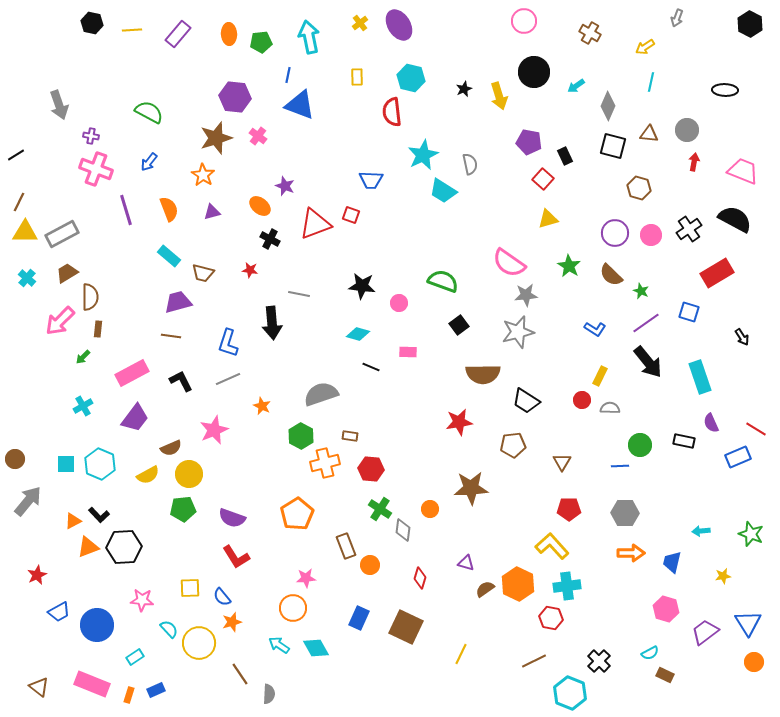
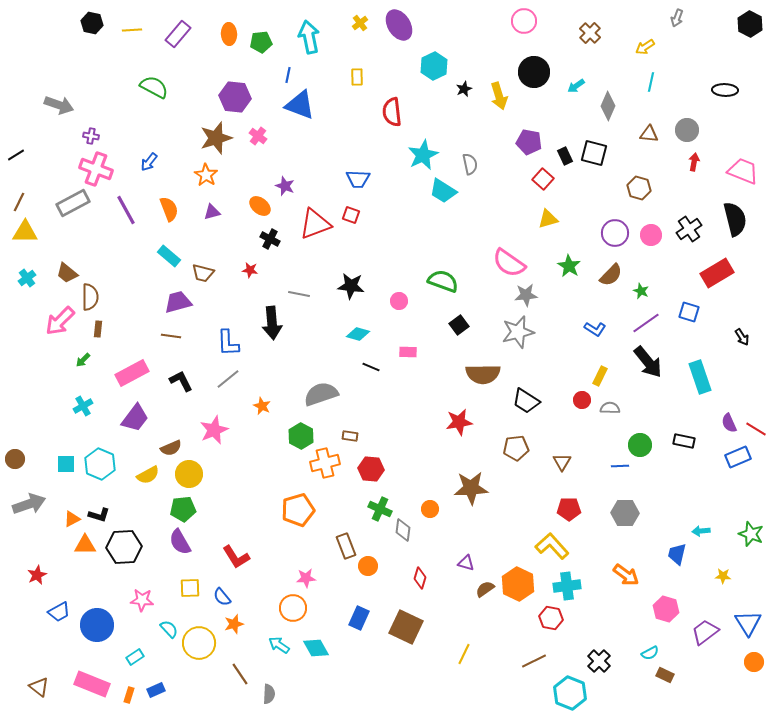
brown cross at (590, 33): rotated 15 degrees clockwise
cyan hexagon at (411, 78): moved 23 px right, 12 px up; rotated 20 degrees clockwise
gray arrow at (59, 105): rotated 52 degrees counterclockwise
green semicircle at (149, 112): moved 5 px right, 25 px up
black square at (613, 146): moved 19 px left, 7 px down
orange star at (203, 175): moved 3 px right
blue trapezoid at (371, 180): moved 13 px left, 1 px up
purple line at (126, 210): rotated 12 degrees counterclockwise
black semicircle at (735, 219): rotated 48 degrees clockwise
gray rectangle at (62, 234): moved 11 px right, 31 px up
brown trapezoid at (67, 273): rotated 110 degrees counterclockwise
brown semicircle at (611, 275): rotated 90 degrees counterclockwise
cyan cross at (27, 278): rotated 12 degrees clockwise
black star at (362, 286): moved 11 px left
pink circle at (399, 303): moved 2 px up
blue L-shape at (228, 343): rotated 20 degrees counterclockwise
green arrow at (83, 357): moved 3 px down
gray line at (228, 379): rotated 15 degrees counterclockwise
purple semicircle at (711, 423): moved 18 px right
brown pentagon at (513, 445): moved 3 px right, 3 px down
gray arrow at (28, 501): moved 1 px right, 3 px down; rotated 32 degrees clockwise
green cross at (380, 509): rotated 10 degrees counterclockwise
orange pentagon at (297, 514): moved 1 px right, 4 px up; rotated 16 degrees clockwise
black L-shape at (99, 515): rotated 30 degrees counterclockwise
purple semicircle at (232, 518): moved 52 px left, 24 px down; rotated 40 degrees clockwise
orange triangle at (73, 521): moved 1 px left, 2 px up
orange triangle at (88, 547): moved 3 px left, 2 px up; rotated 20 degrees clockwise
orange arrow at (631, 553): moved 5 px left, 22 px down; rotated 36 degrees clockwise
blue trapezoid at (672, 562): moved 5 px right, 8 px up
orange circle at (370, 565): moved 2 px left, 1 px down
yellow star at (723, 576): rotated 14 degrees clockwise
orange star at (232, 622): moved 2 px right, 2 px down
yellow line at (461, 654): moved 3 px right
